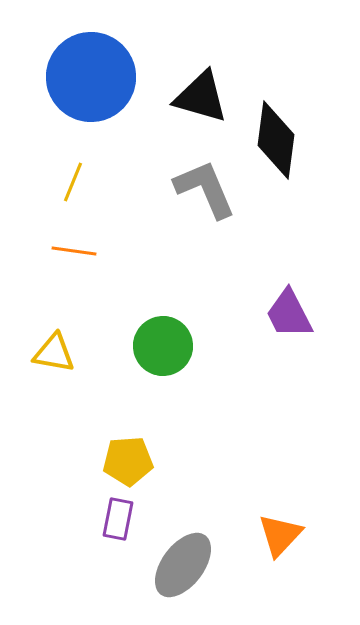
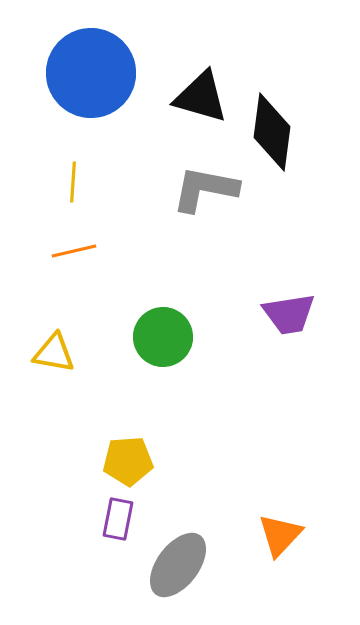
blue circle: moved 4 px up
black diamond: moved 4 px left, 8 px up
yellow line: rotated 18 degrees counterclockwise
gray L-shape: rotated 56 degrees counterclockwise
orange line: rotated 21 degrees counterclockwise
purple trapezoid: rotated 72 degrees counterclockwise
green circle: moved 9 px up
gray ellipse: moved 5 px left
